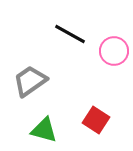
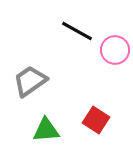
black line: moved 7 px right, 3 px up
pink circle: moved 1 px right, 1 px up
green triangle: moved 2 px right; rotated 20 degrees counterclockwise
